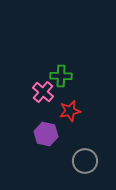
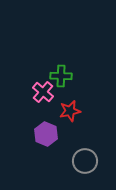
purple hexagon: rotated 10 degrees clockwise
